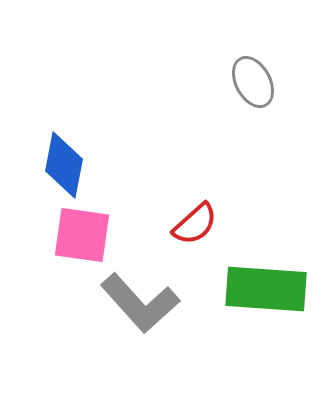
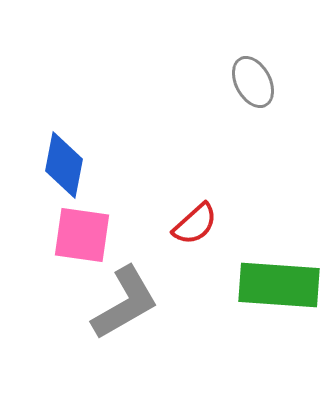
green rectangle: moved 13 px right, 4 px up
gray L-shape: moved 15 px left; rotated 78 degrees counterclockwise
